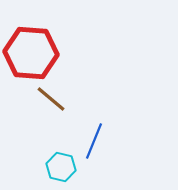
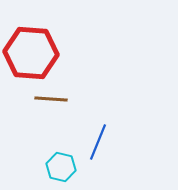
brown line: rotated 36 degrees counterclockwise
blue line: moved 4 px right, 1 px down
